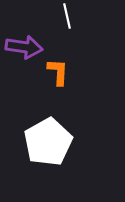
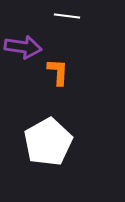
white line: rotated 70 degrees counterclockwise
purple arrow: moved 1 px left
